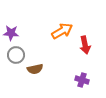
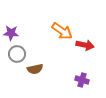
orange arrow: rotated 65 degrees clockwise
red arrow: rotated 66 degrees counterclockwise
gray circle: moved 1 px right, 1 px up
